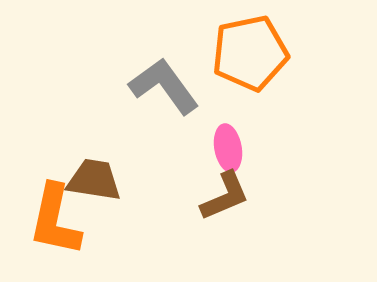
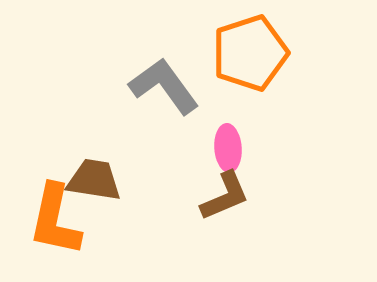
orange pentagon: rotated 6 degrees counterclockwise
pink ellipse: rotated 6 degrees clockwise
